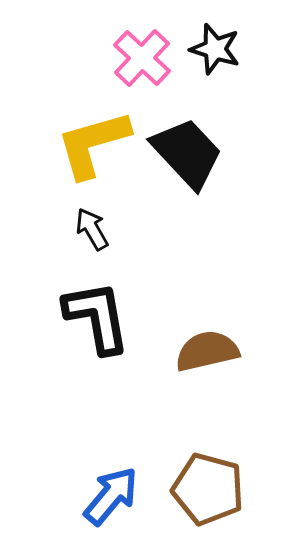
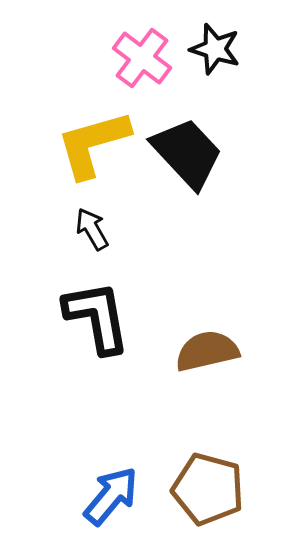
pink cross: rotated 6 degrees counterclockwise
